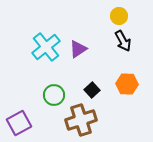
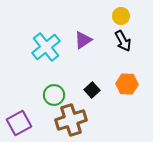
yellow circle: moved 2 px right
purple triangle: moved 5 px right, 9 px up
brown cross: moved 10 px left
